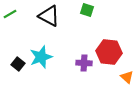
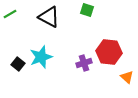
black triangle: moved 1 px down
purple cross: rotated 21 degrees counterclockwise
